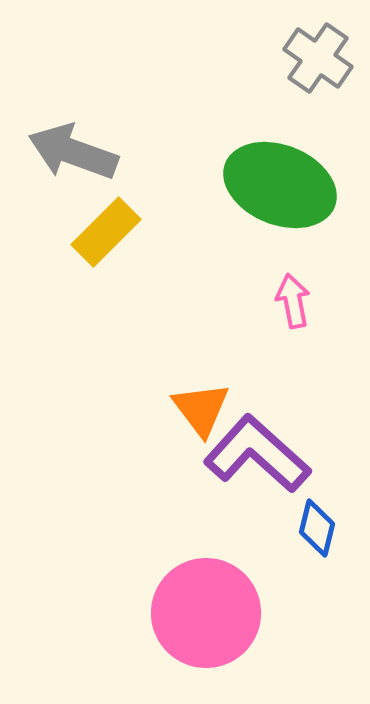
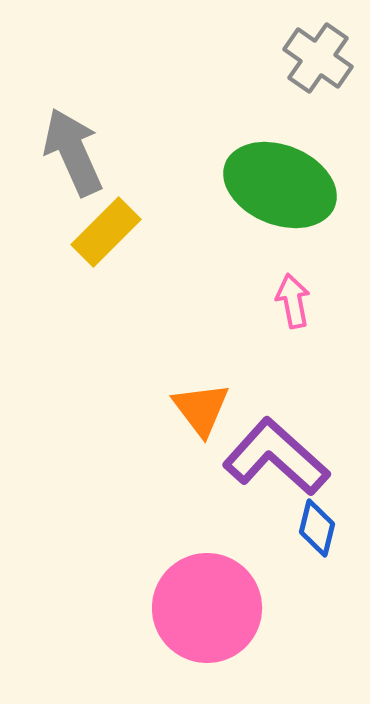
gray arrow: rotated 46 degrees clockwise
purple L-shape: moved 19 px right, 3 px down
pink circle: moved 1 px right, 5 px up
